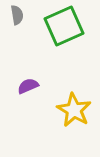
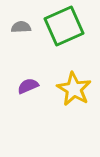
gray semicircle: moved 4 px right, 12 px down; rotated 84 degrees counterclockwise
yellow star: moved 21 px up
